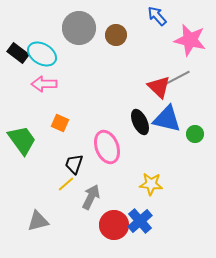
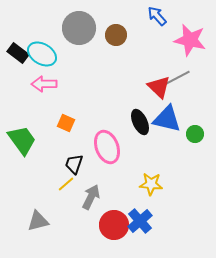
orange square: moved 6 px right
